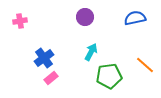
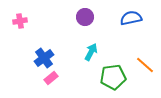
blue semicircle: moved 4 px left
green pentagon: moved 4 px right, 1 px down
